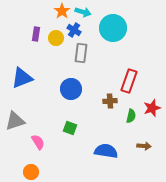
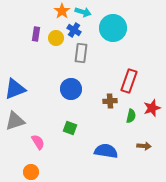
blue triangle: moved 7 px left, 11 px down
